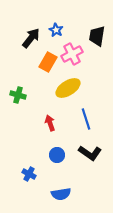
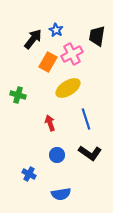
black arrow: moved 2 px right, 1 px down
